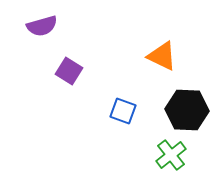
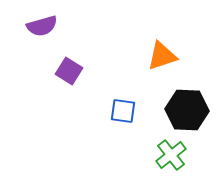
orange triangle: rotated 44 degrees counterclockwise
blue square: rotated 12 degrees counterclockwise
